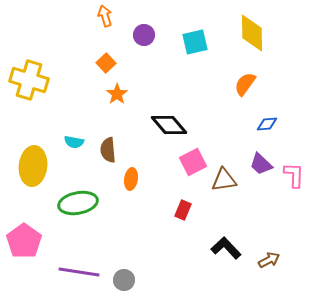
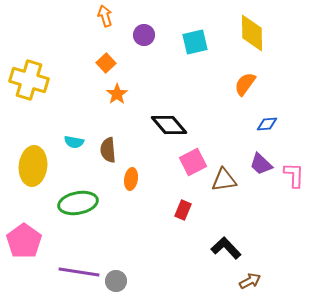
brown arrow: moved 19 px left, 21 px down
gray circle: moved 8 px left, 1 px down
